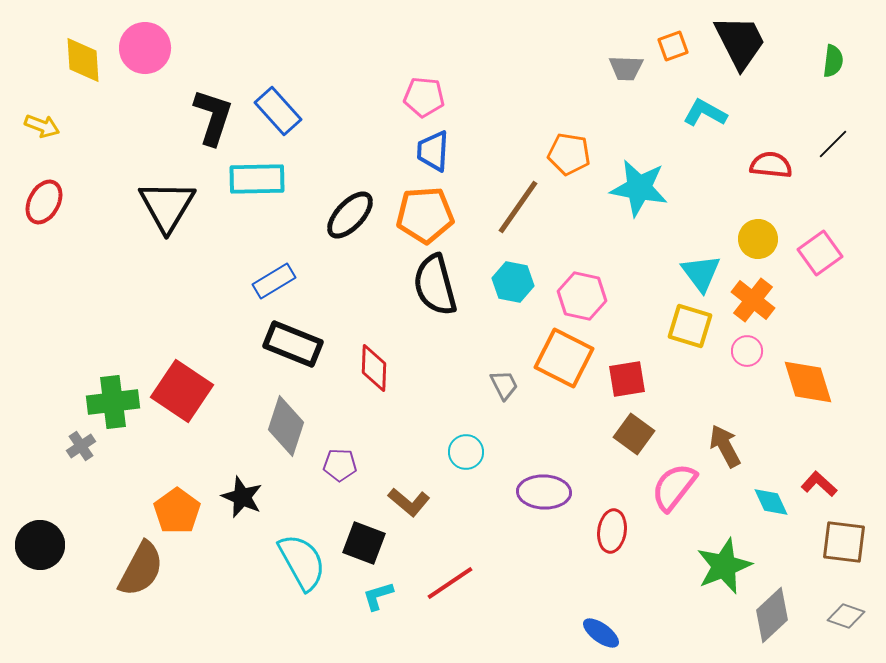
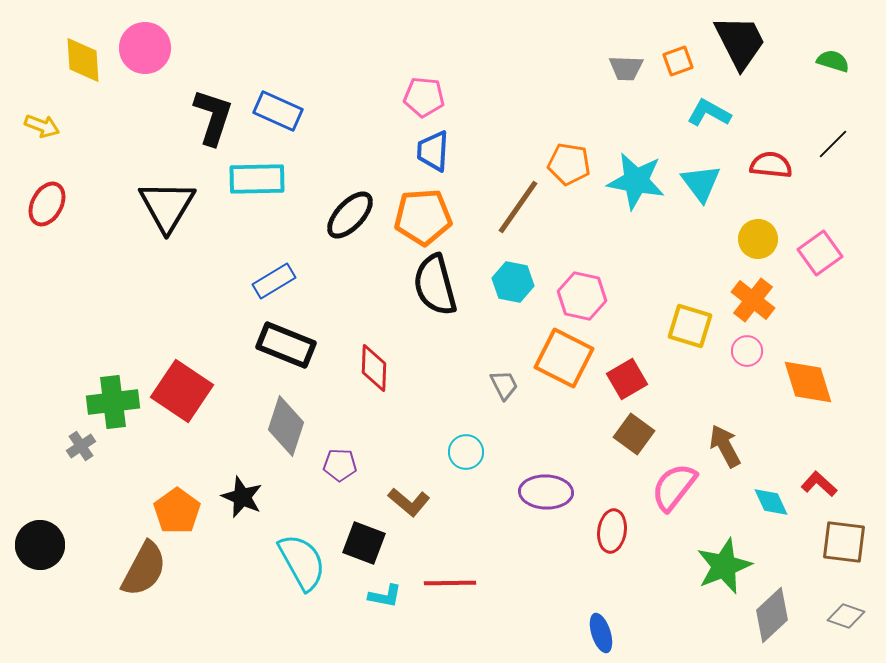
orange square at (673, 46): moved 5 px right, 15 px down
green semicircle at (833, 61): rotated 80 degrees counterclockwise
blue rectangle at (278, 111): rotated 24 degrees counterclockwise
cyan L-shape at (705, 113): moved 4 px right
orange pentagon at (569, 154): moved 10 px down
cyan star at (639, 188): moved 3 px left, 7 px up
red ellipse at (44, 202): moved 3 px right, 2 px down
orange pentagon at (425, 215): moved 2 px left, 2 px down
cyan triangle at (701, 273): moved 90 px up
black rectangle at (293, 344): moved 7 px left, 1 px down
red square at (627, 379): rotated 21 degrees counterclockwise
purple ellipse at (544, 492): moved 2 px right
brown semicircle at (141, 569): moved 3 px right
red line at (450, 583): rotated 33 degrees clockwise
cyan L-shape at (378, 596): moved 7 px right; rotated 152 degrees counterclockwise
blue ellipse at (601, 633): rotated 36 degrees clockwise
